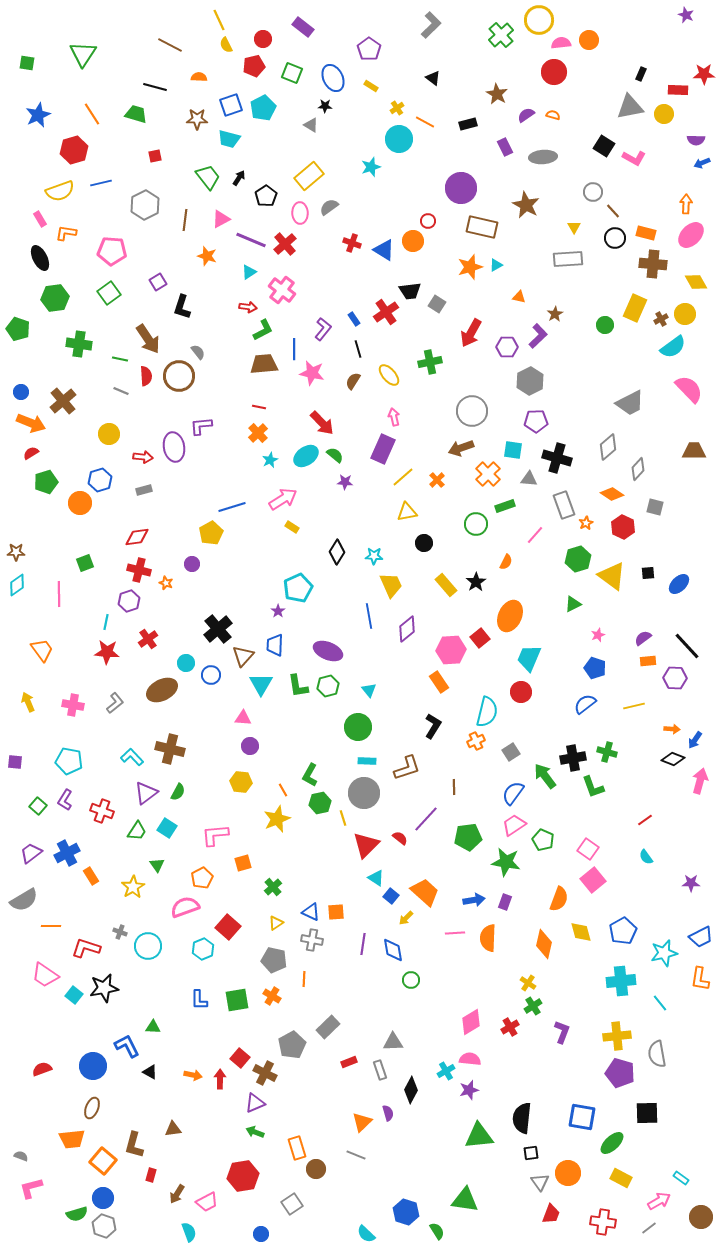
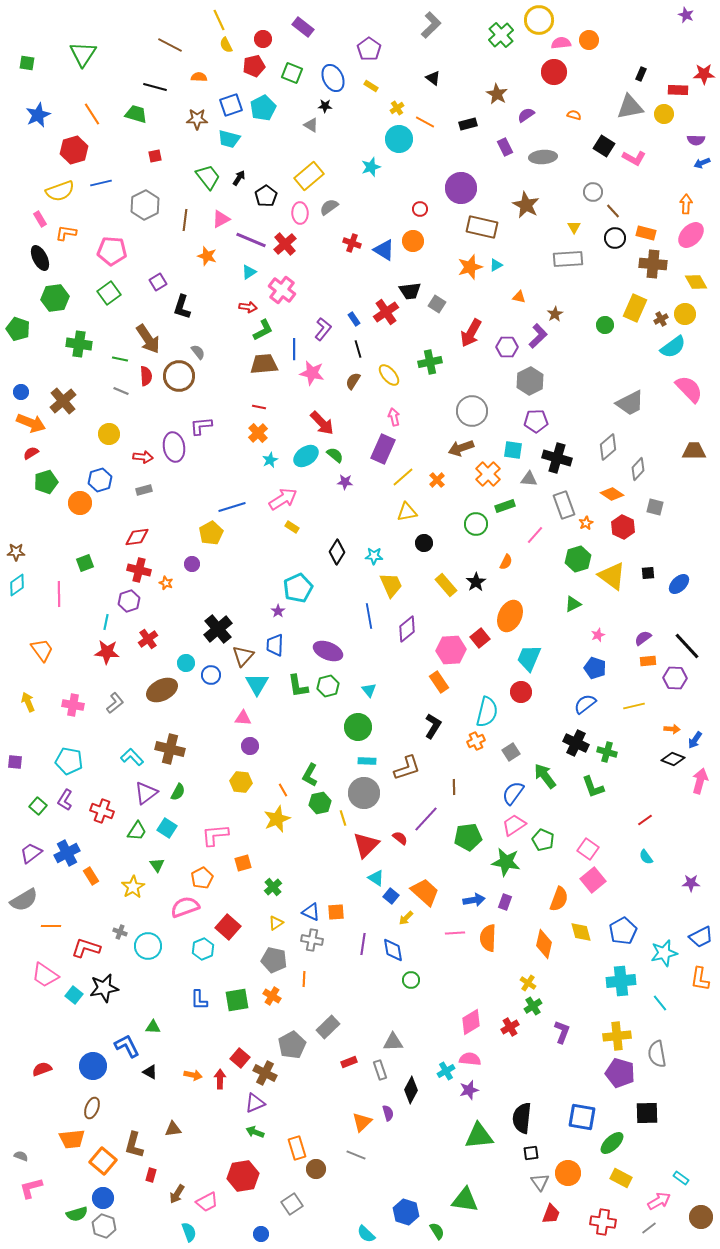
orange semicircle at (553, 115): moved 21 px right
red circle at (428, 221): moved 8 px left, 12 px up
cyan triangle at (261, 684): moved 4 px left
black cross at (573, 758): moved 3 px right, 15 px up; rotated 35 degrees clockwise
